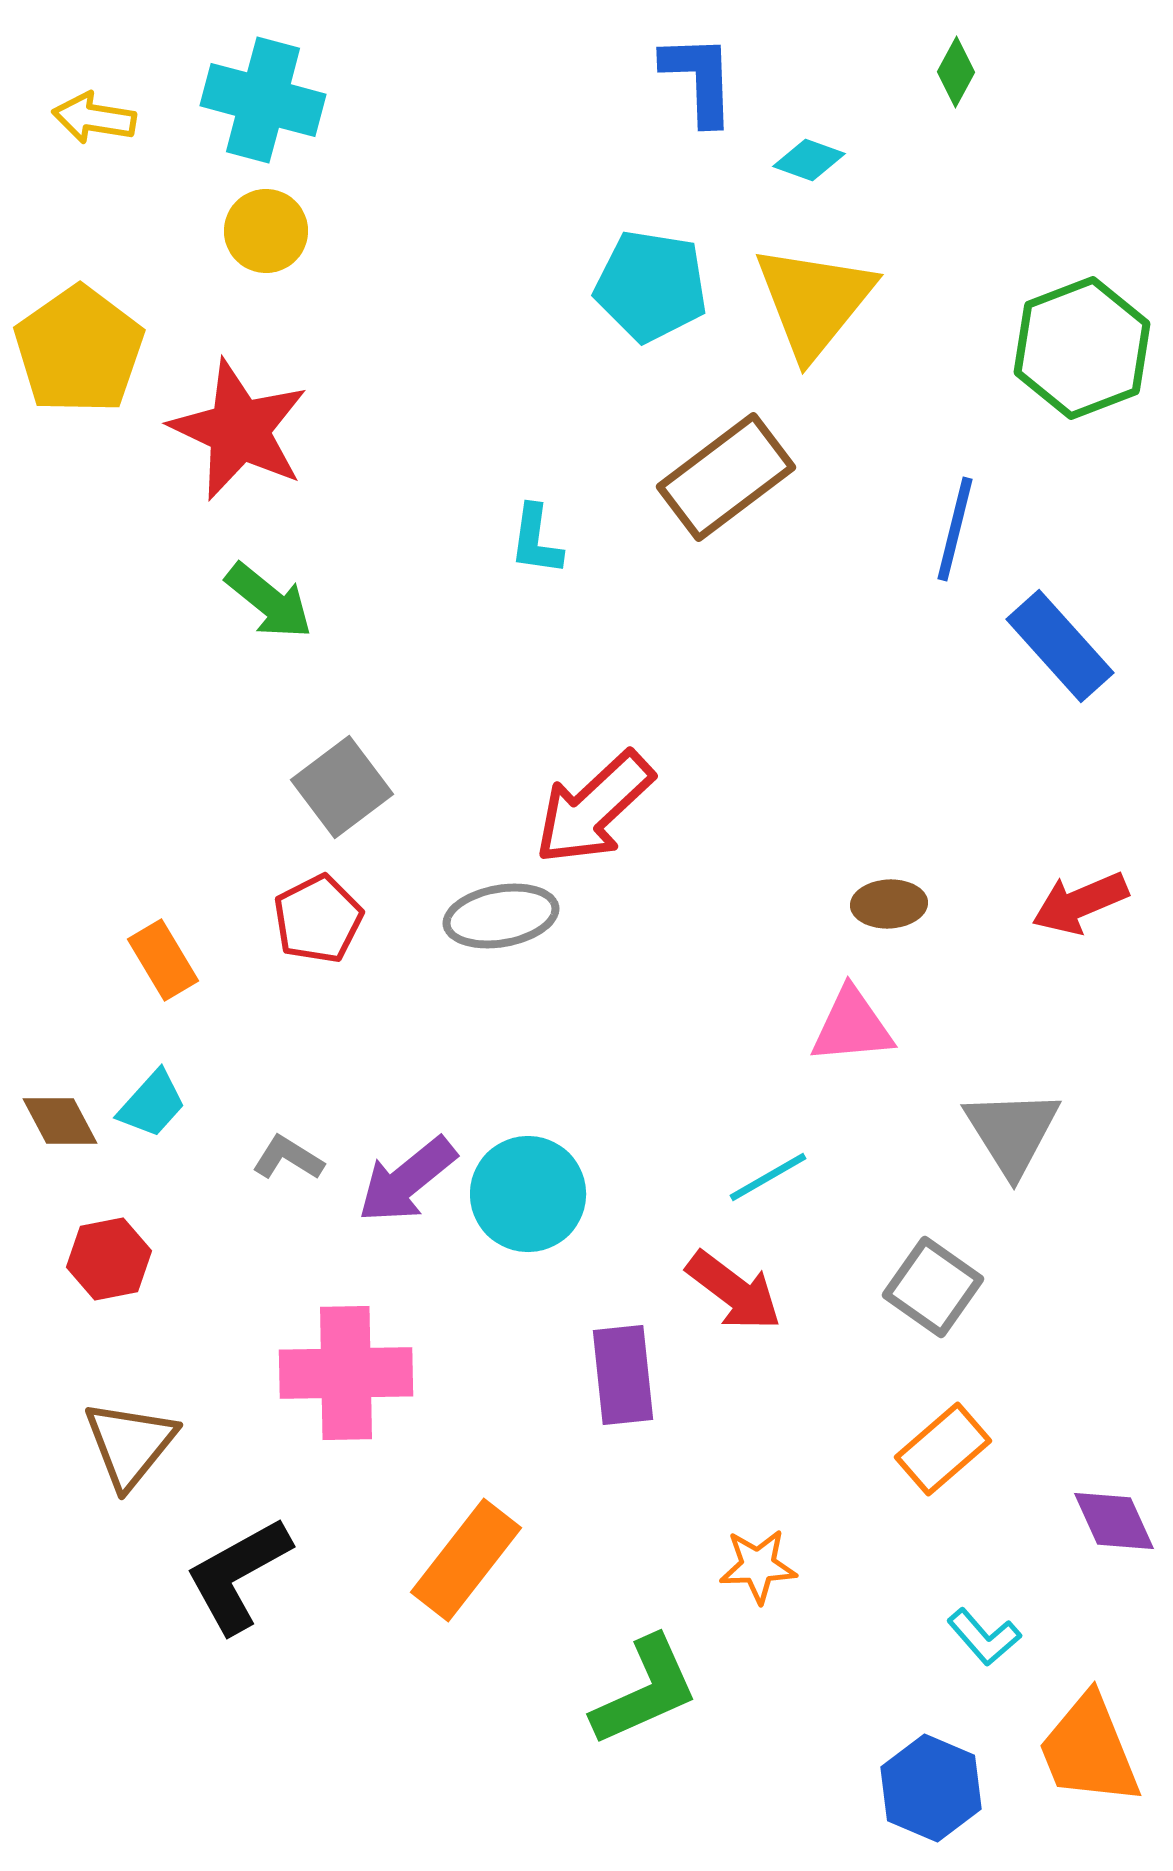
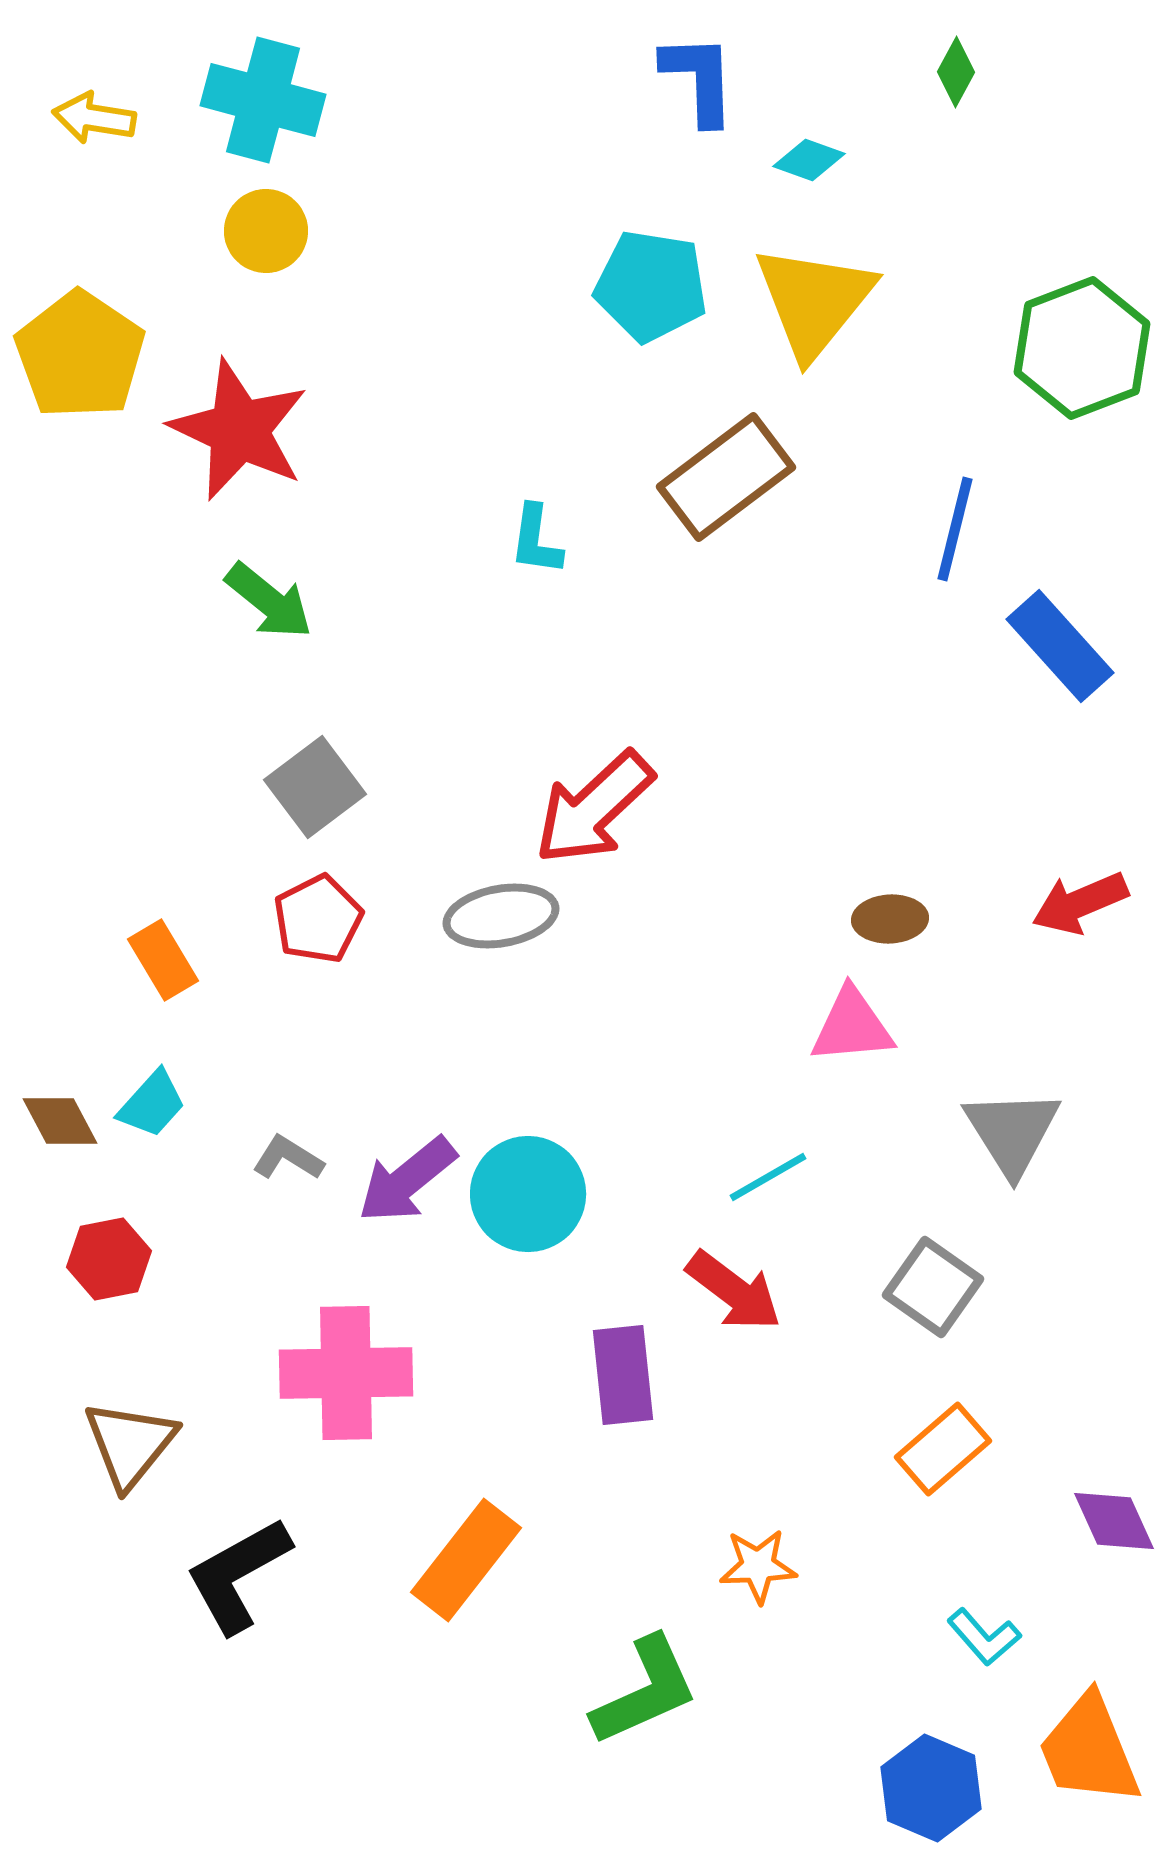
yellow pentagon at (79, 350): moved 1 px right, 5 px down; rotated 3 degrees counterclockwise
gray square at (342, 787): moved 27 px left
brown ellipse at (889, 904): moved 1 px right, 15 px down
